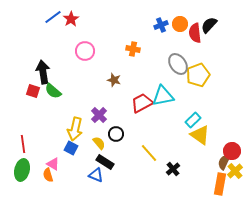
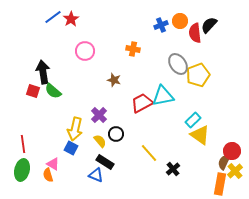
orange circle: moved 3 px up
yellow semicircle: moved 1 px right, 2 px up
